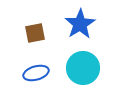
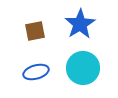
brown square: moved 2 px up
blue ellipse: moved 1 px up
